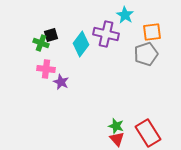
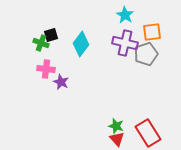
purple cross: moved 19 px right, 9 px down
